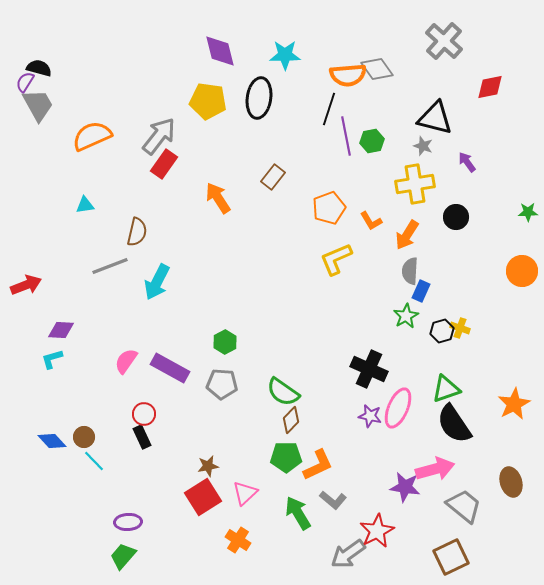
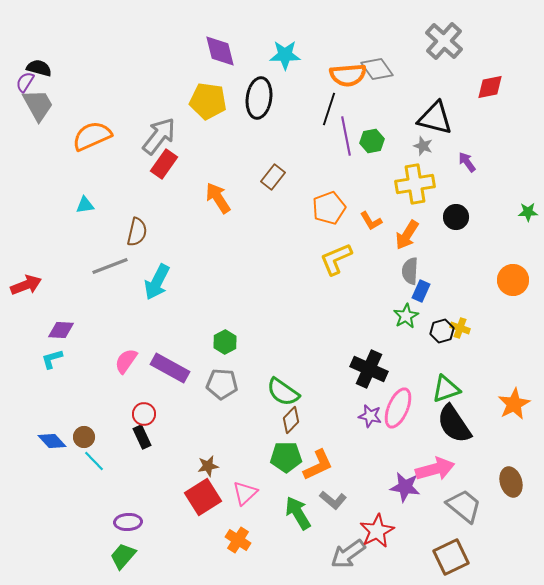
orange circle at (522, 271): moved 9 px left, 9 px down
